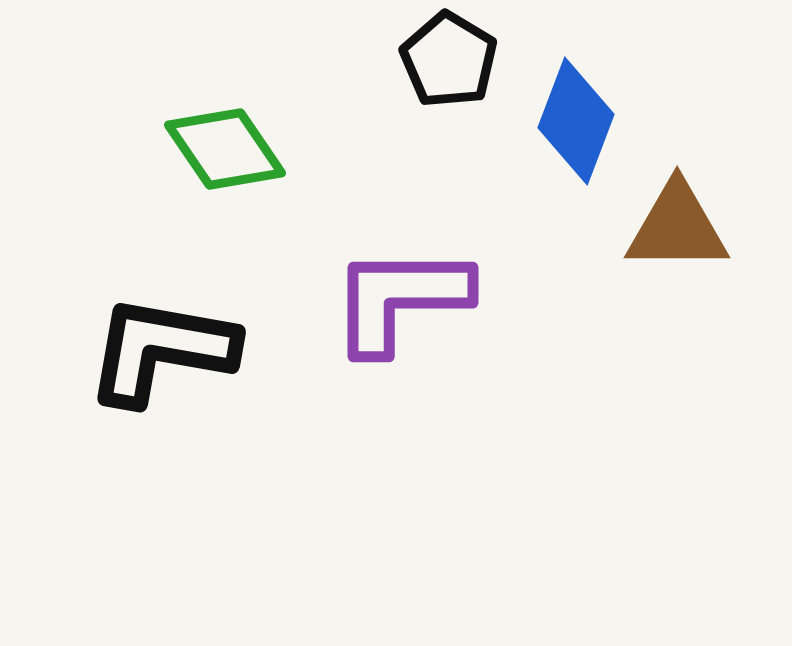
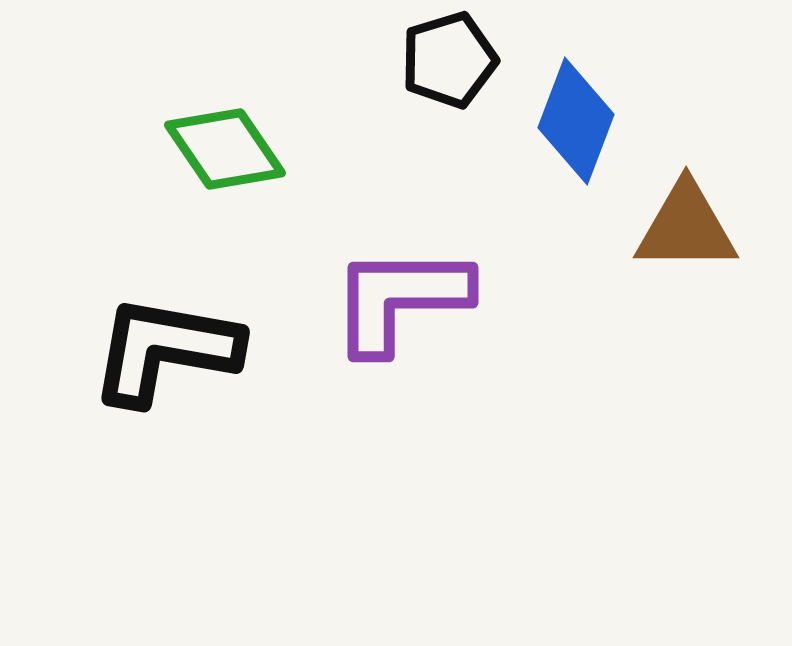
black pentagon: rotated 24 degrees clockwise
brown triangle: moved 9 px right
black L-shape: moved 4 px right
